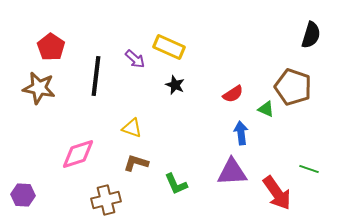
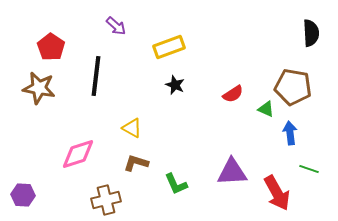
black semicircle: moved 2 px up; rotated 20 degrees counterclockwise
yellow rectangle: rotated 44 degrees counterclockwise
purple arrow: moved 19 px left, 33 px up
brown pentagon: rotated 9 degrees counterclockwise
yellow triangle: rotated 10 degrees clockwise
blue arrow: moved 49 px right
red arrow: rotated 6 degrees clockwise
